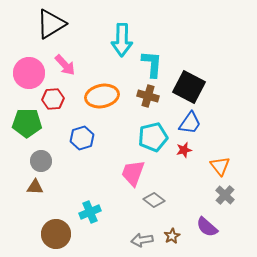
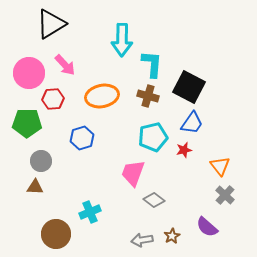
blue trapezoid: moved 2 px right
